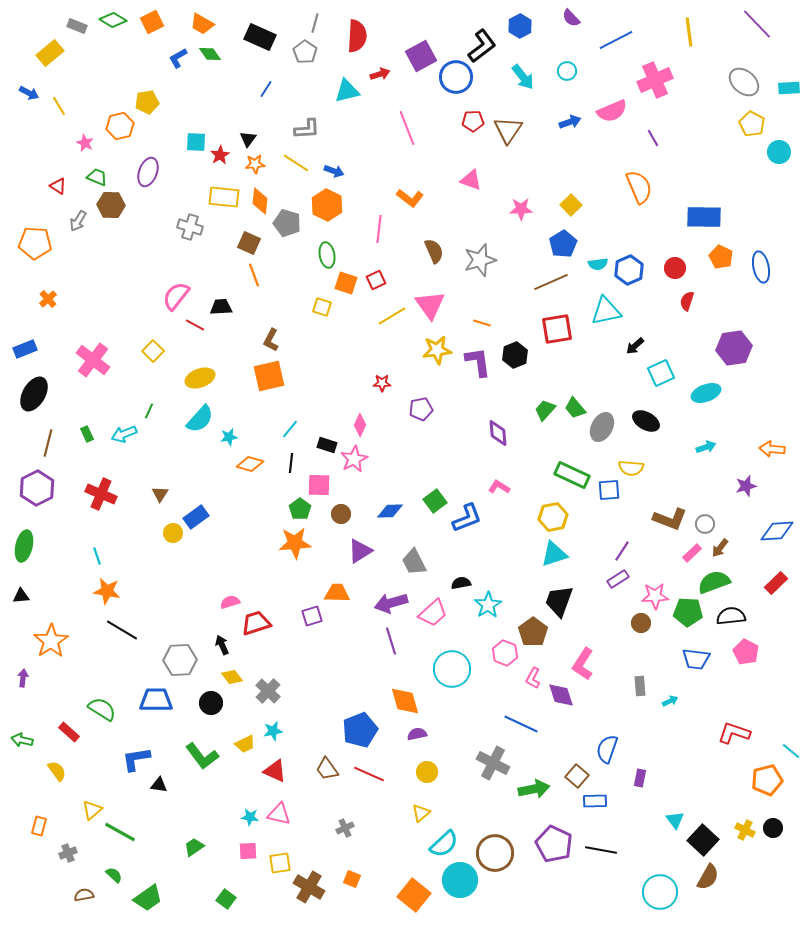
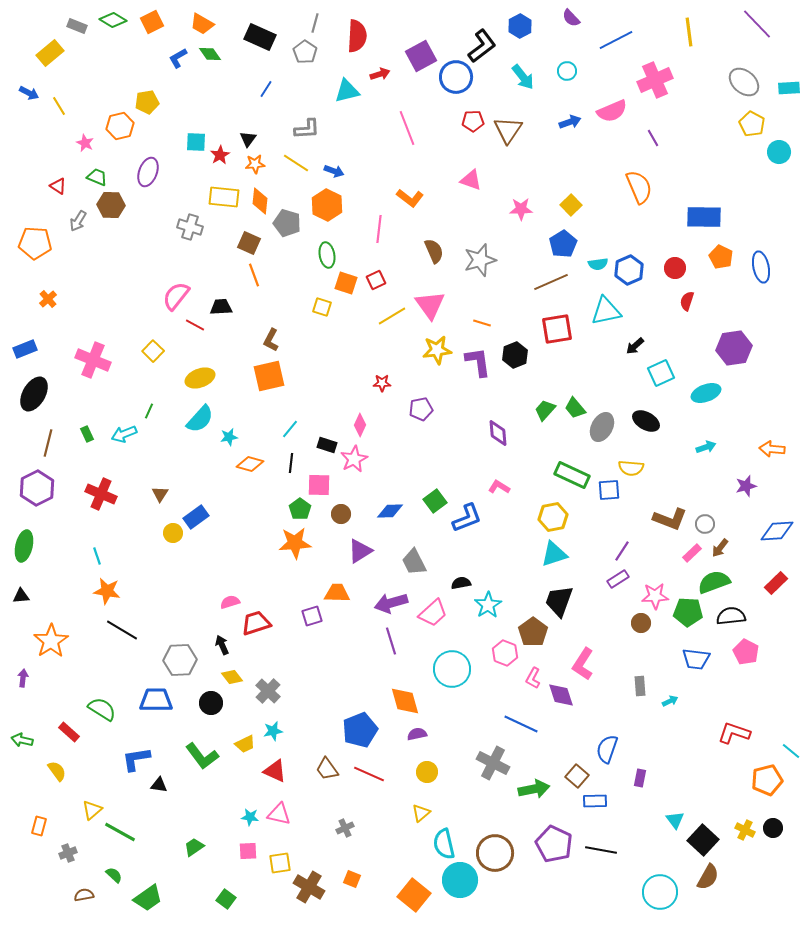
pink cross at (93, 360): rotated 16 degrees counterclockwise
cyan semicircle at (444, 844): rotated 120 degrees clockwise
